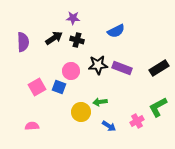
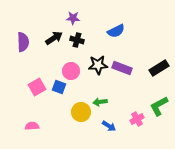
green L-shape: moved 1 px right, 1 px up
pink cross: moved 2 px up
